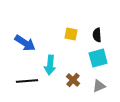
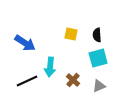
cyan arrow: moved 2 px down
black line: rotated 20 degrees counterclockwise
